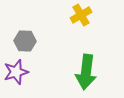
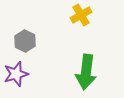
gray hexagon: rotated 25 degrees clockwise
purple star: moved 2 px down
